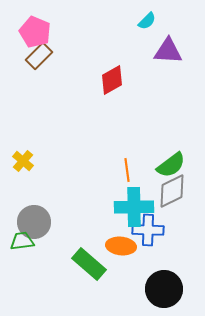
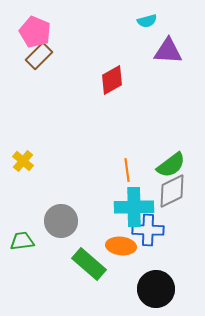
cyan semicircle: rotated 30 degrees clockwise
gray circle: moved 27 px right, 1 px up
black circle: moved 8 px left
